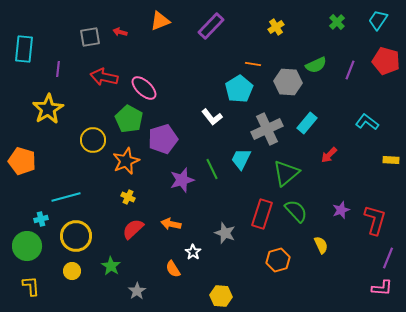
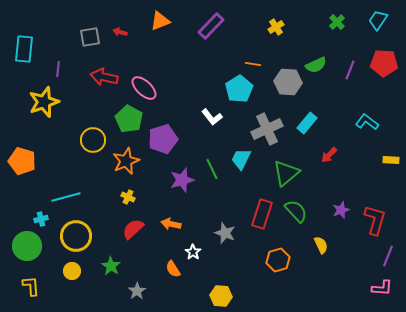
red pentagon at (386, 61): moved 2 px left, 2 px down; rotated 12 degrees counterclockwise
yellow star at (48, 109): moved 4 px left, 7 px up; rotated 12 degrees clockwise
purple line at (388, 258): moved 2 px up
